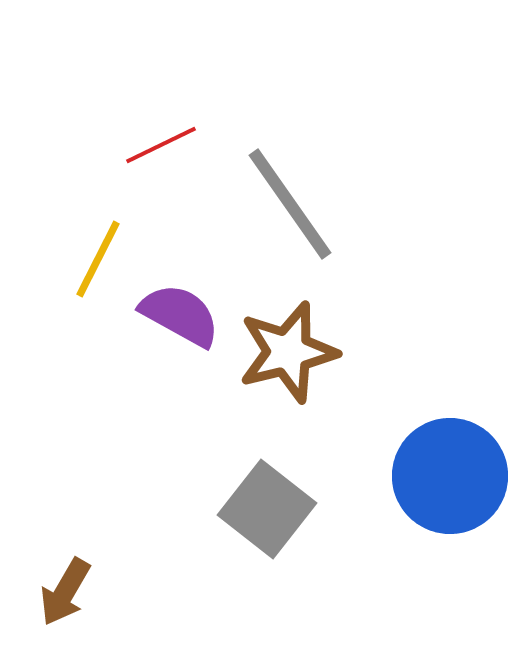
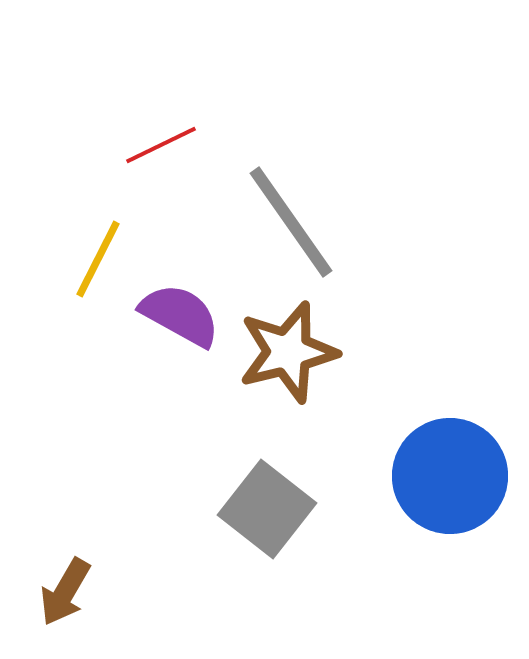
gray line: moved 1 px right, 18 px down
